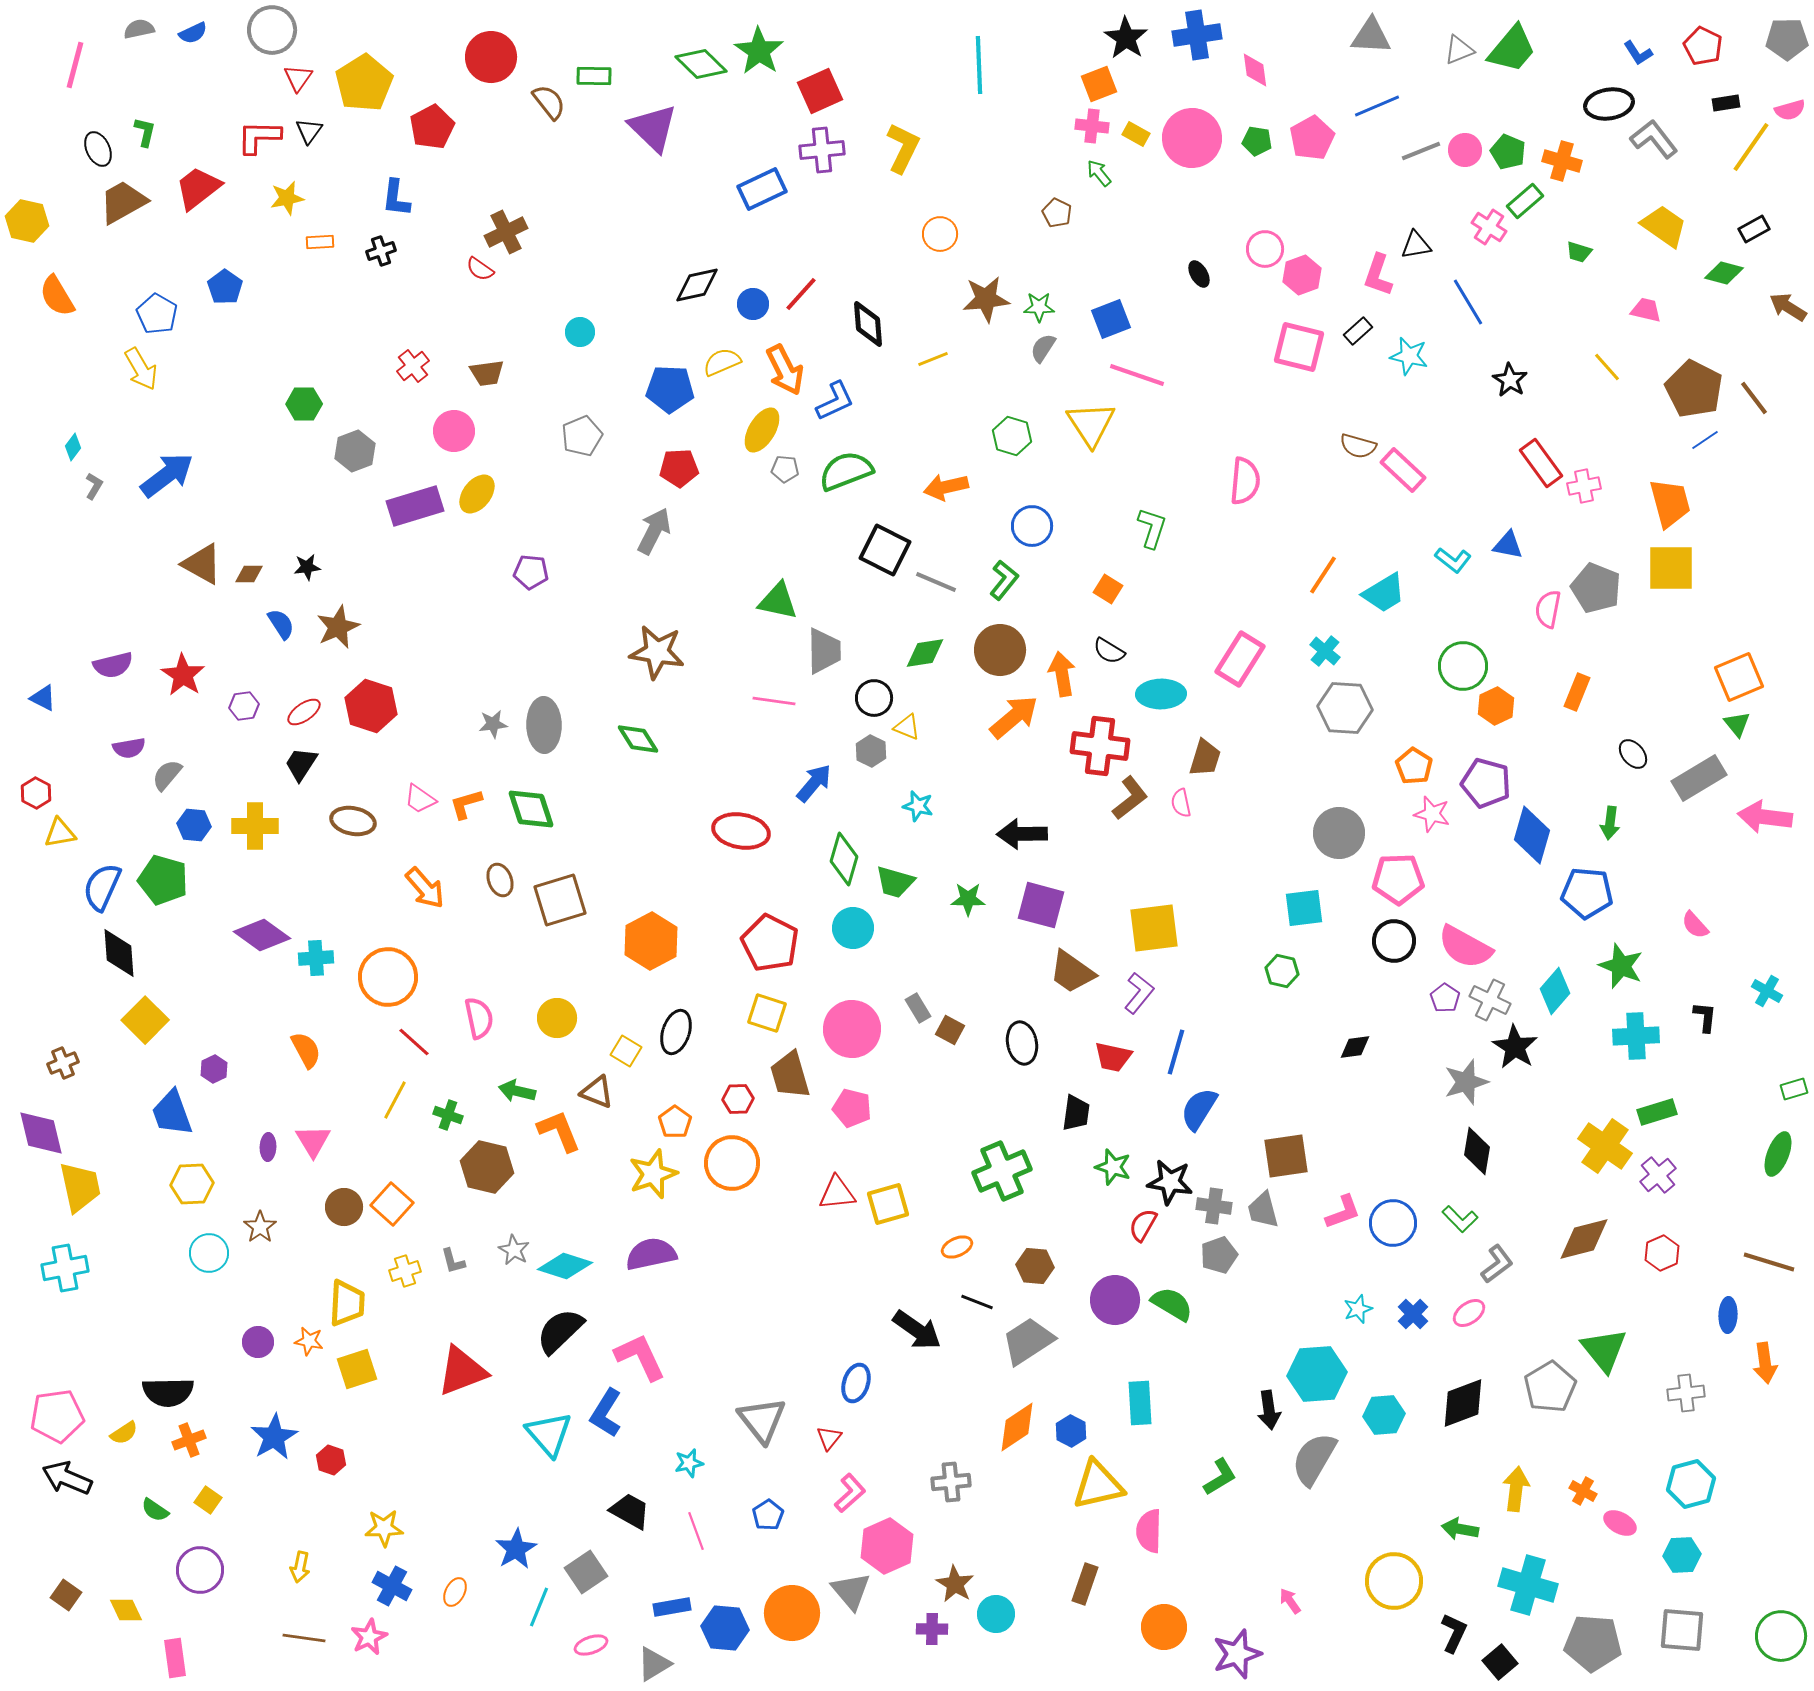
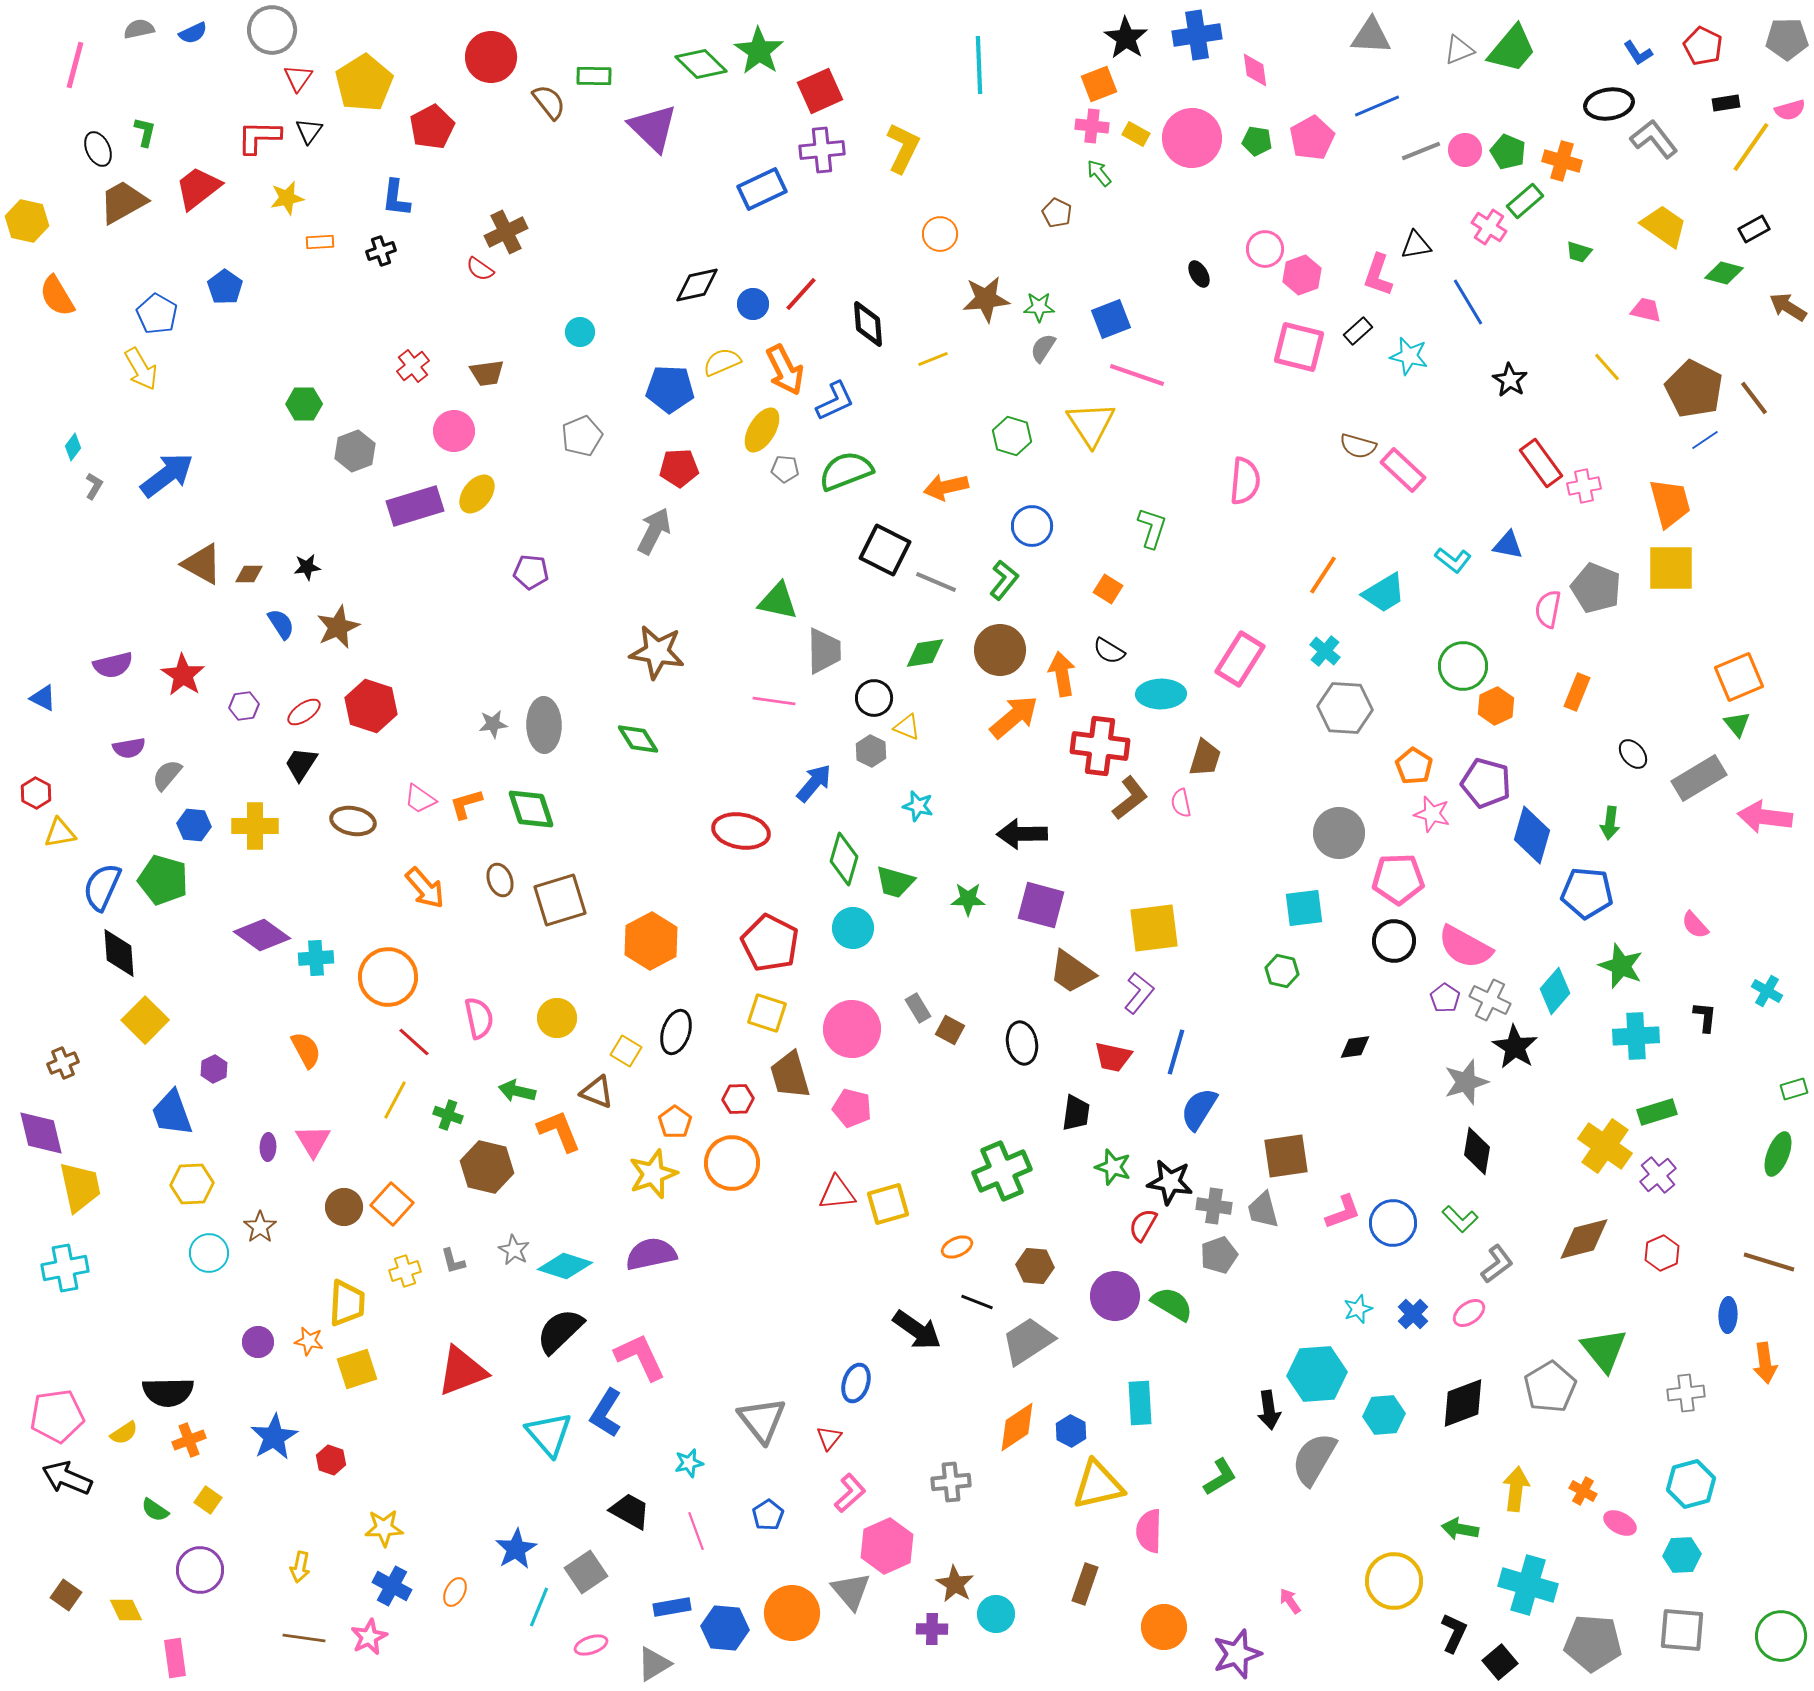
purple circle at (1115, 1300): moved 4 px up
